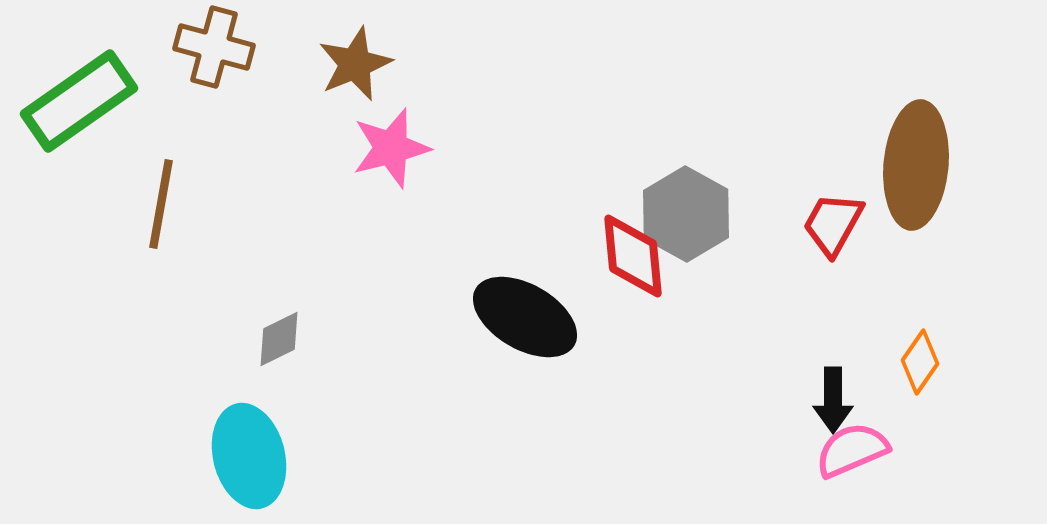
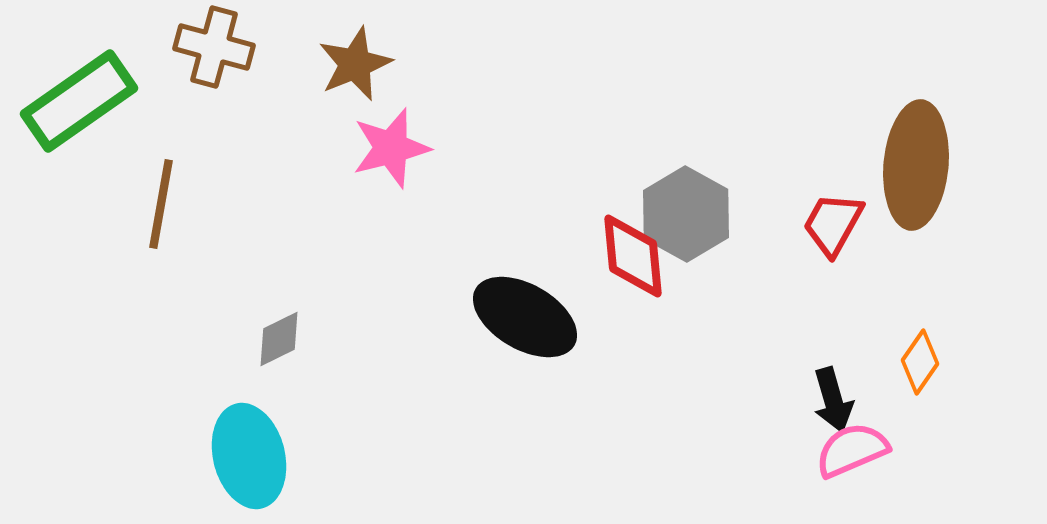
black arrow: rotated 16 degrees counterclockwise
